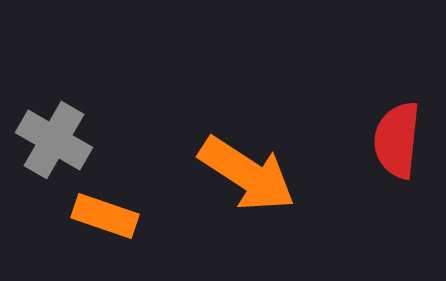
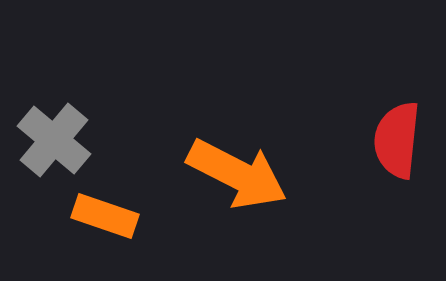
gray cross: rotated 10 degrees clockwise
orange arrow: moved 10 px left; rotated 6 degrees counterclockwise
